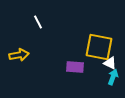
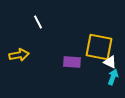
white triangle: moved 1 px up
purple rectangle: moved 3 px left, 5 px up
